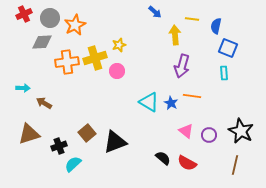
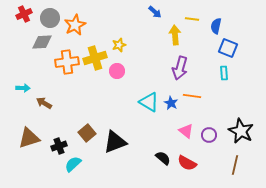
purple arrow: moved 2 px left, 2 px down
brown triangle: moved 4 px down
